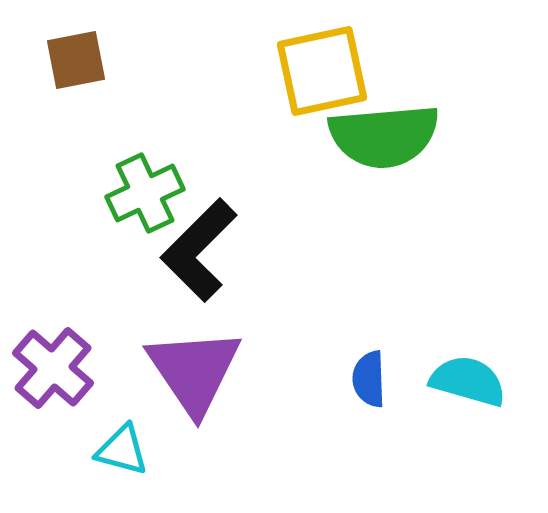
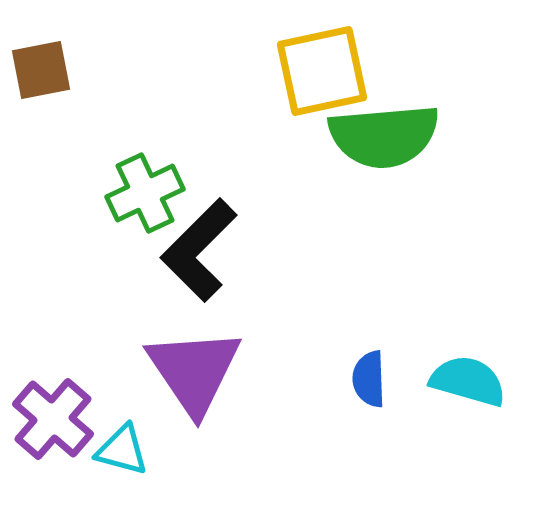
brown square: moved 35 px left, 10 px down
purple cross: moved 51 px down
